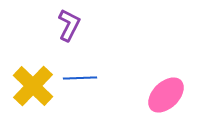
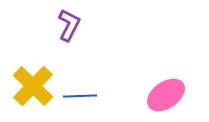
blue line: moved 18 px down
pink ellipse: rotated 9 degrees clockwise
